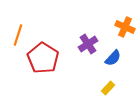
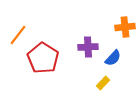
orange cross: rotated 30 degrees counterclockwise
orange line: rotated 20 degrees clockwise
purple cross: moved 3 px down; rotated 30 degrees clockwise
yellow rectangle: moved 5 px left, 5 px up
